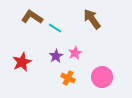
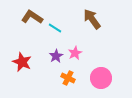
red star: rotated 24 degrees counterclockwise
pink circle: moved 1 px left, 1 px down
